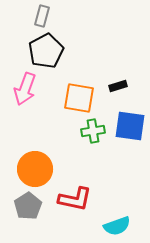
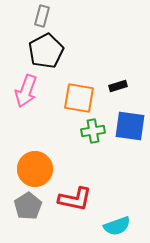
pink arrow: moved 1 px right, 2 px down
